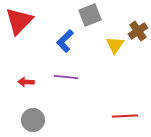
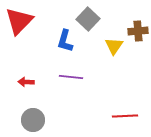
gray square: moved 2 px left, 4 px down; rotated 25 degrees counterclockwise
brown cross: rotated 30 degrees clockwise
blue L-shape: rotated 30 degrees counterclockwise
yellow triangle: moved 1 px left, 1 px down
purple line: moved 5 px right
